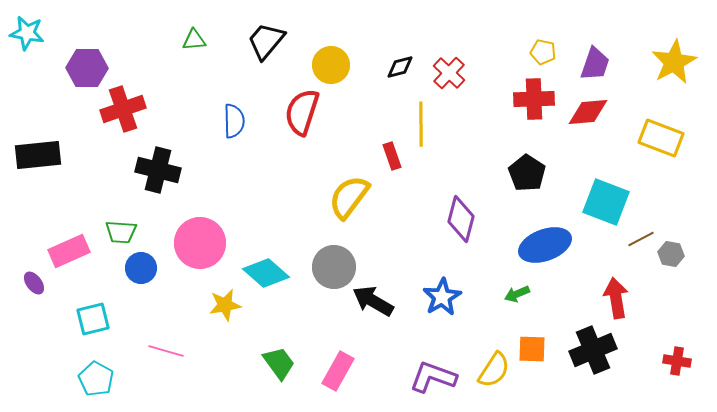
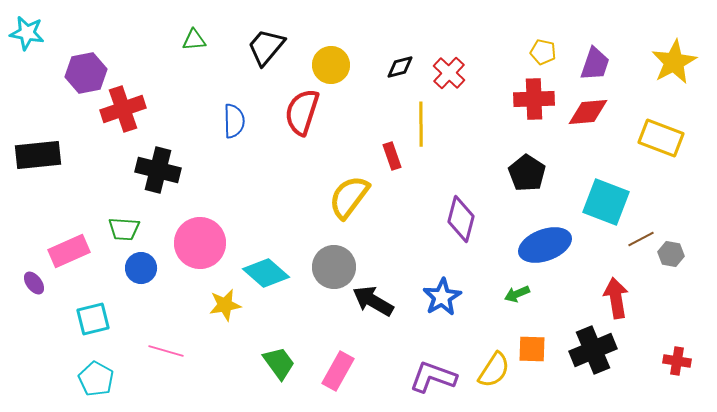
black trapezoid at (266, 41): moved 6 px down
purple hexagon at (87, 68): moved 1 px left, 5 px down; rotated 12 degrees counterclockwise
green trapezoid at (121, 232): moved 3 px right, 3 px up
